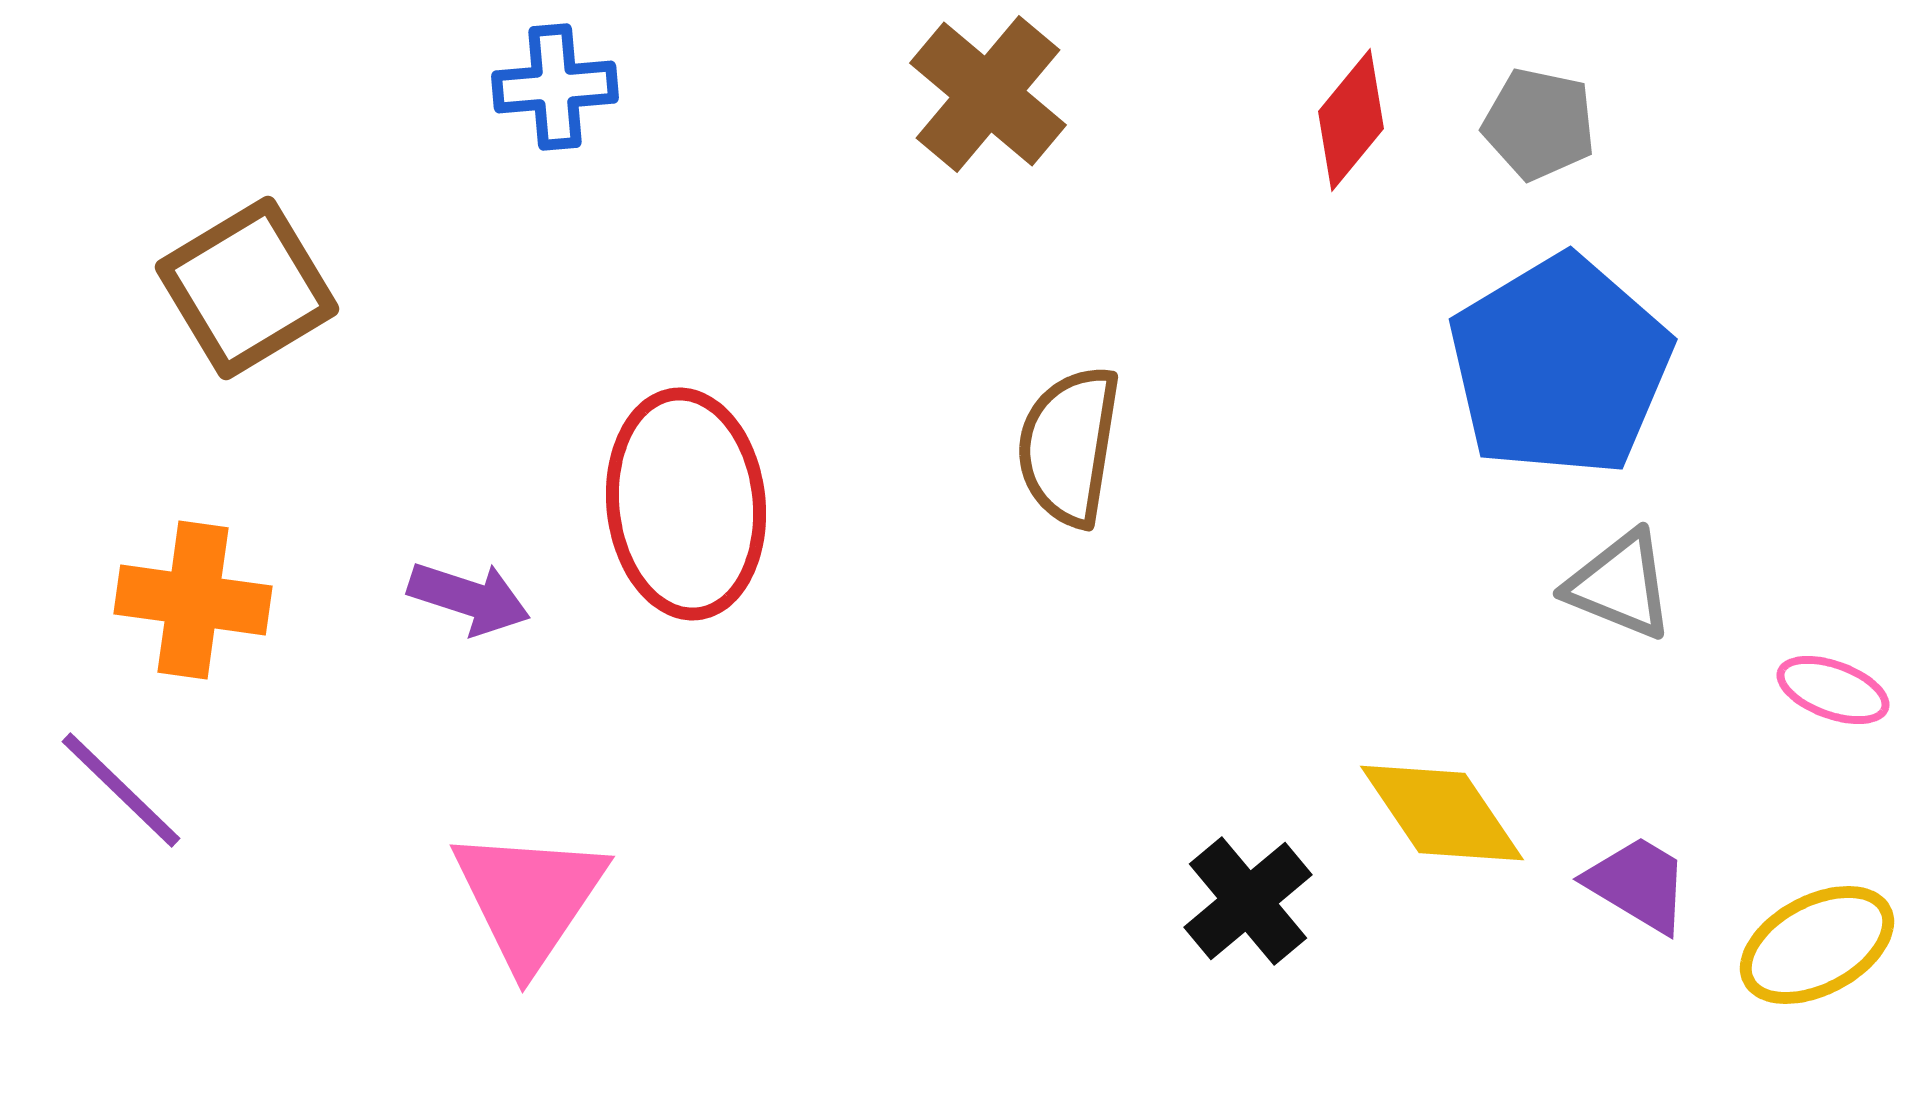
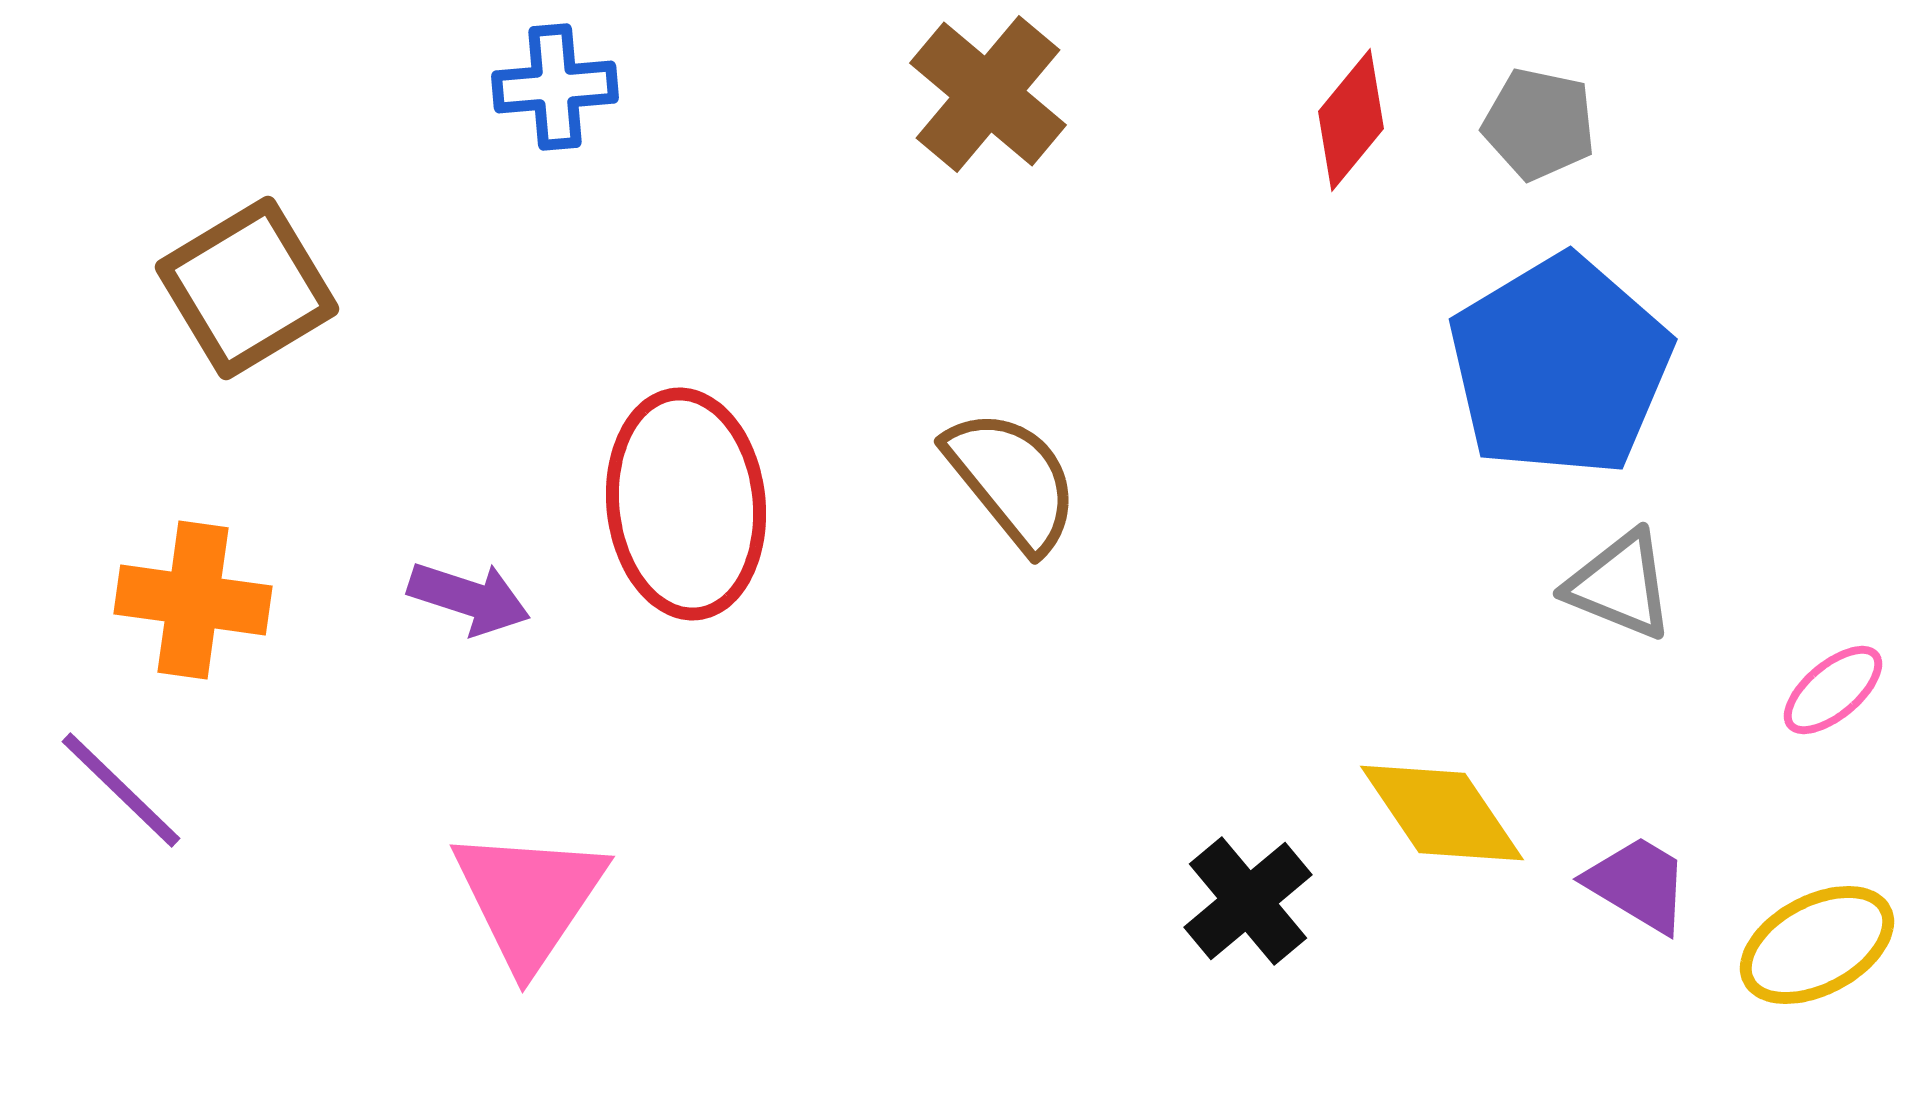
brown semicircle: moved 57 px left, 34 px down; rotated 132 degrees clockwise
pink ellipse: rotated 60 degrees counterclockwise
